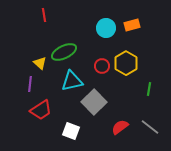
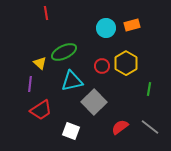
red line: moved 2 px right, 2 px up
